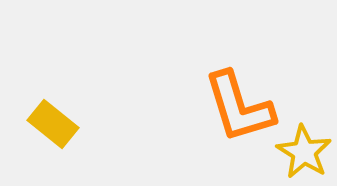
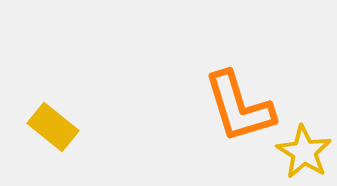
yellow rectangle: moved 3 px down
